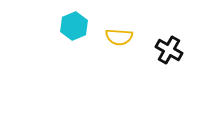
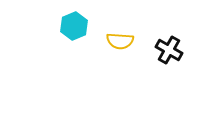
yellow semicircle: moved 1 px right, 4 px down
